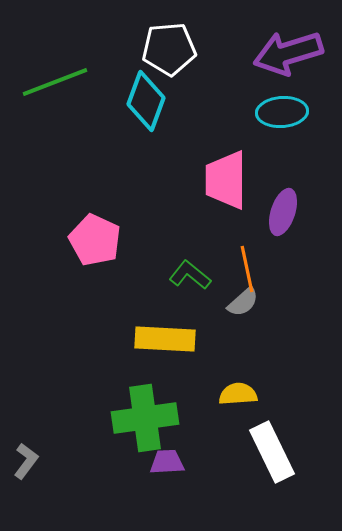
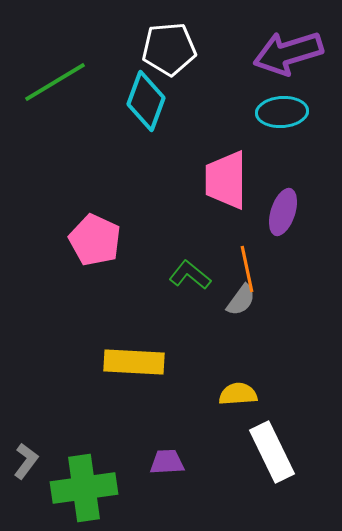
green line: rotated 10 degrees counterclockwise
gray semicircle: moved 2 px left, 2 px up; rotated 12 degrees counterclockwise
yellow rectangle: moved 31 px left, 23 px down
green cross: moved 61 px left, 70 px down
